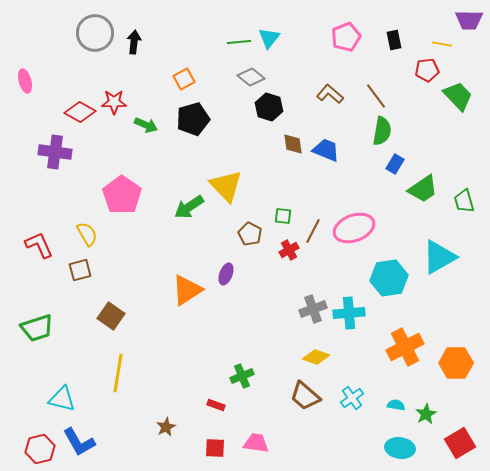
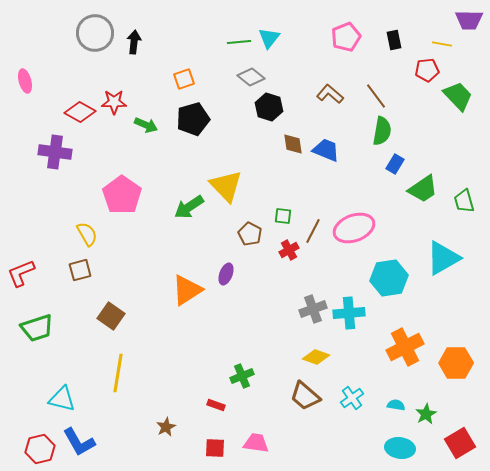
orange square at (184, 79): rotated 10 degrees clockwise
red L-shape at (39, 245): moved 18 px left, 28 px down; rotated 88 degrees counterclockwise
cyan triangle at (439, 257): moved 4 px right, 1 px down
